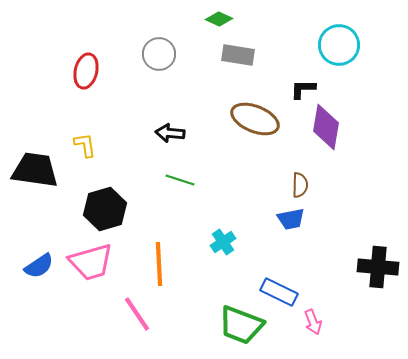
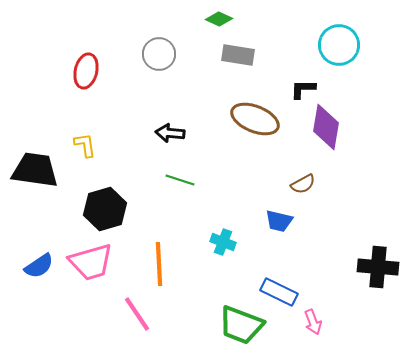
brown semicircle: moved 3 px right, 1 px up; rotated 60 degrees clockwise
blue trapezoid: moved 12 px left, 2 px down; rotated 24 degrees clockwise
cyan cross: rotated 35 degrees counterclockwise
